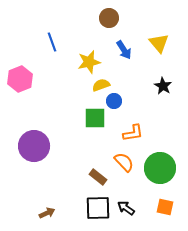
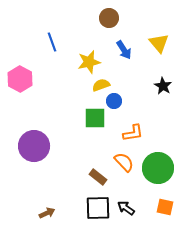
pink hexagon: rotated 10 degrees counterclockwise
green circle: moved 2 px left
